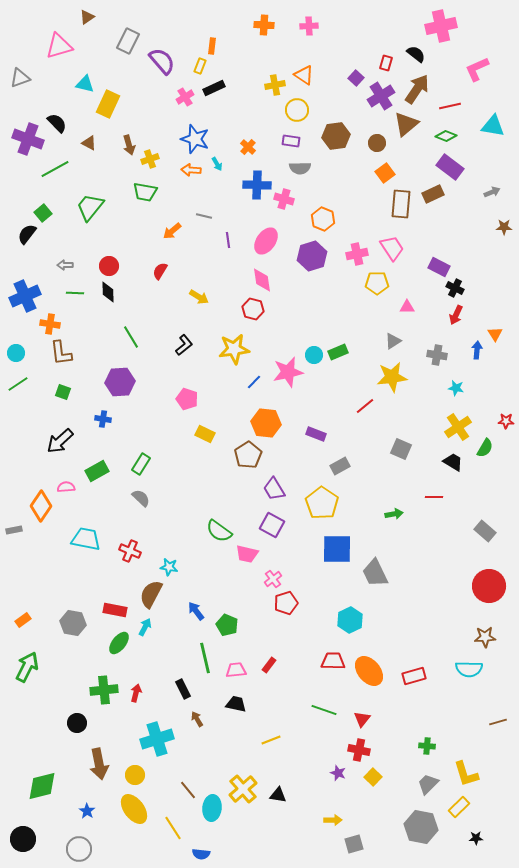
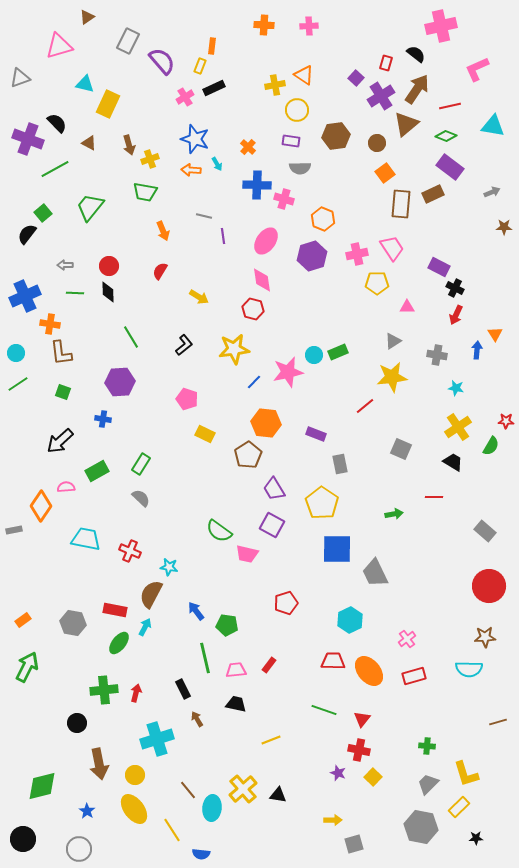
orange arrow at (172, 231): moved 9 px left; rotated 72 degrees counterclockwise
purple line at (228, 240): moved 5 px left, 4 px up
green semicircle at (485, 448): moved 6 px right, 2 px up
gray rectangle at (340, 466): moved 2 px up; rotated 72 degrees counterclockwise
pink cross at (273, 579): moved 134 px right, 60 px down
green pentagon at (227, 625): rotated 15 degrees counterclockwise
yellow line at (173, 828): moved 1 px left, 2 px down
